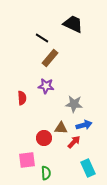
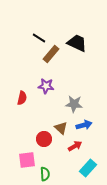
black trapezoid: moved 4 px right, 19 px down
black line: moved 3 px left
brown rectangle: moved 1 px right, 4 px up
red semicircle: rotated 16 degrees clockwise
brown triangle: rotated 40 degrees clockwise
red circle: moved 1 px down
red arrow: moved 1 px right, 4 px down; rotated 16 degrees clockwise
cyan rectangle: rotated 66 degrees clockwise
green semicircle: moved 1 px left, 1 px down
